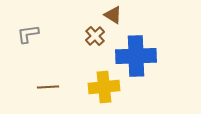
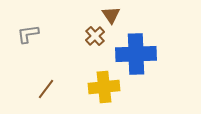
brown triangle: moved 2 px left; rotated 24 degrees clockwise
blue cross: moved 2 px up
brown line: moved 2 px left, 2 px down; rotated 50 degrees counterclockwise
